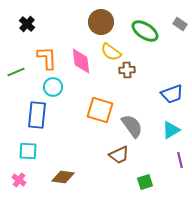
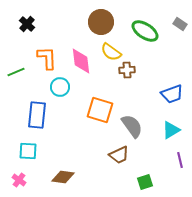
cyan circle: moved 7 px right
